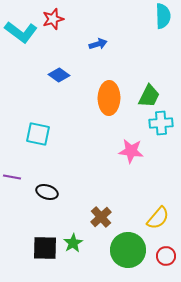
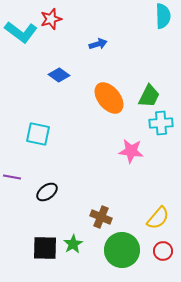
red star: moved 2 px left
orange ellipse: rotated 40 degrees counterclockwise
black ellipse: rotated 55 degrees counterclockwise
brown cross: rotated 25 degrees counterclockwise
green star: moved 1 px down
green circle: moved 6 px left
red circle: moved 3 px left, 5 px up
